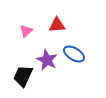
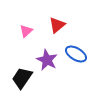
red triangle: rotated 36 degrees counterclockwise
blue ellipse: moved 2 px right
black trapezoid: moved 1 px left, 2 px down; rotated 10 degrees clockwise
